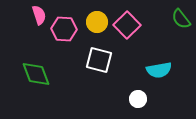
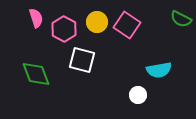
pink semicircle: moved 3 px left, 3 px down
green semicircle: rotated 25 degrees counterclockwise
pink square: rotated 12 degrees counterclockwise
pink hexagon: rotated 25 degrees clockwise
white square: moved 17 px left
white circle: moved 4 px up
